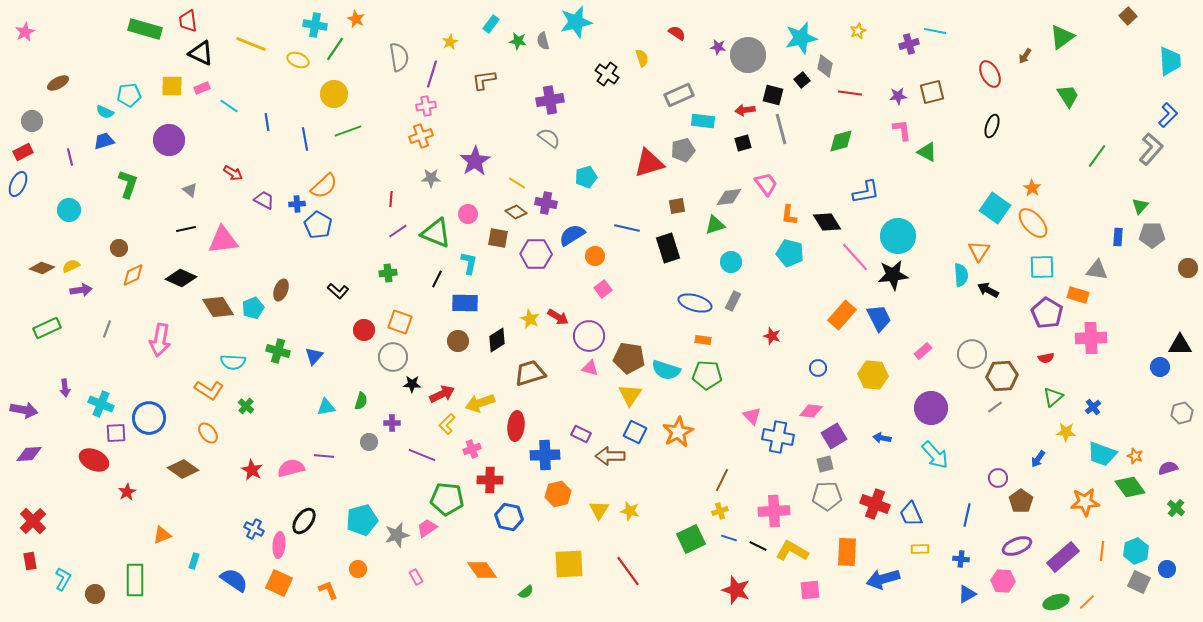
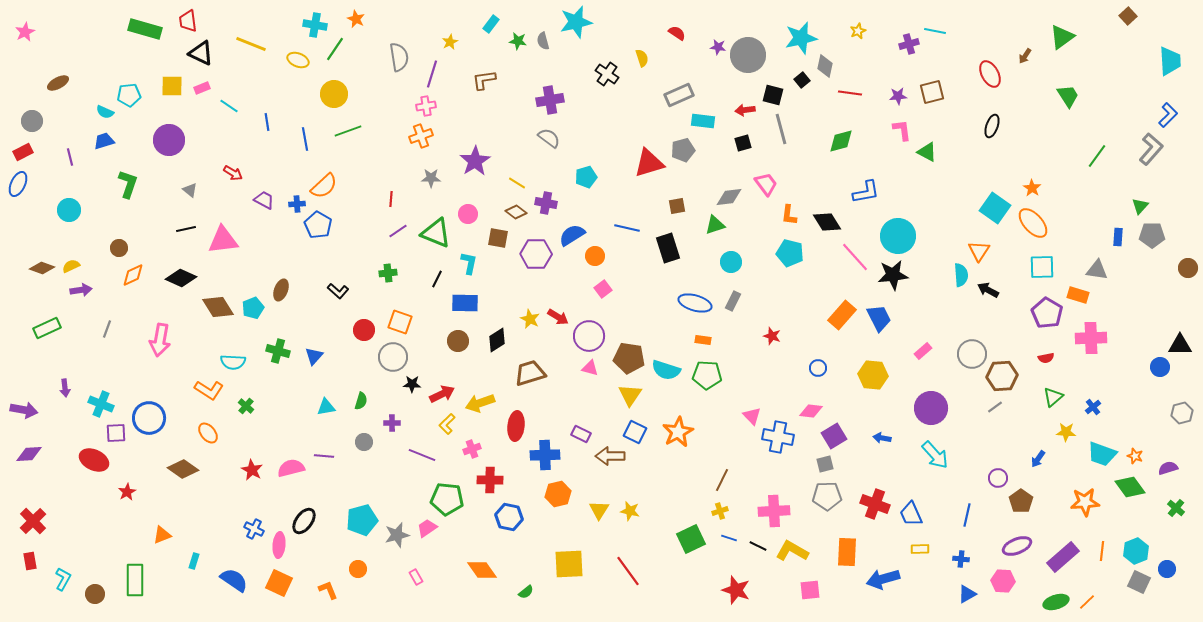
gray circle at (369, 442): moved 5 px left
